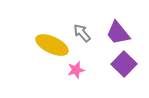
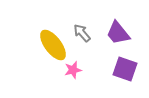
yellow ellipse: moved 1 px right; rotated 28 degrees clockwise
purple square: moved 1 px right, 5 px down; rotated 25 degrees counterclockwise
pink star: moved 3 px left
